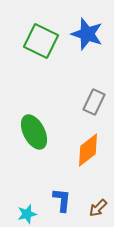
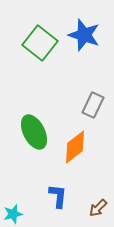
blue star: moved 3 px left, 1 px down
green square: moved 1 px left, 2 px down; rotated 12 degrees clockwise
gray rectangle: moved 1 px left, 3 px down
orange diamond: moved 13 px left, 3 px up
blue L-shape: moved 4 px left, 4 px up
cyan star: moved 14 px left
